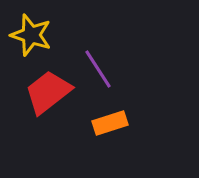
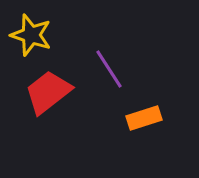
purple line: moved 11 px right
orange rectangle: moved 34 px right, 5 px up
